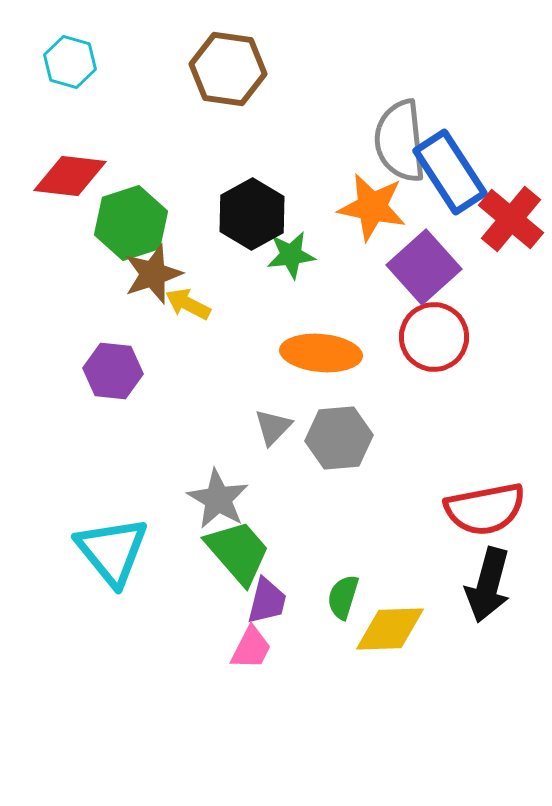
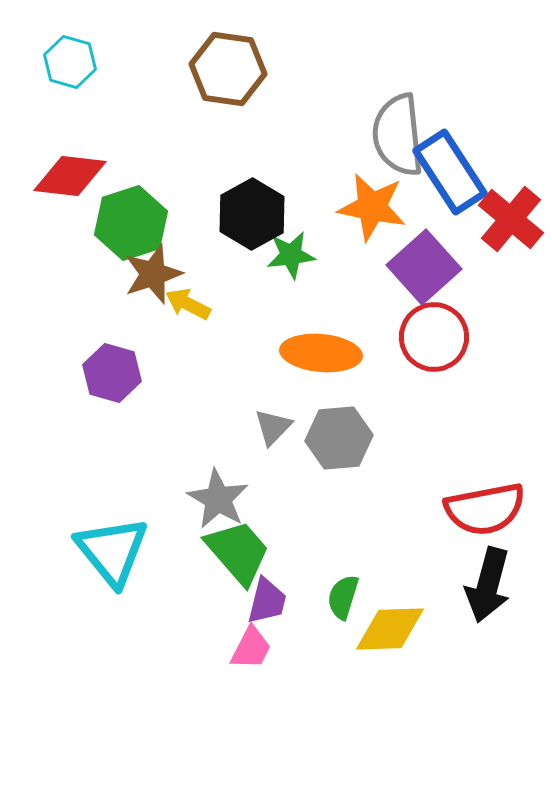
gray semicircle: moved 2 px left, 6 px up
purple hexagon: moved 1 px left, 2 px down; rotated 10 degrees clockwise
